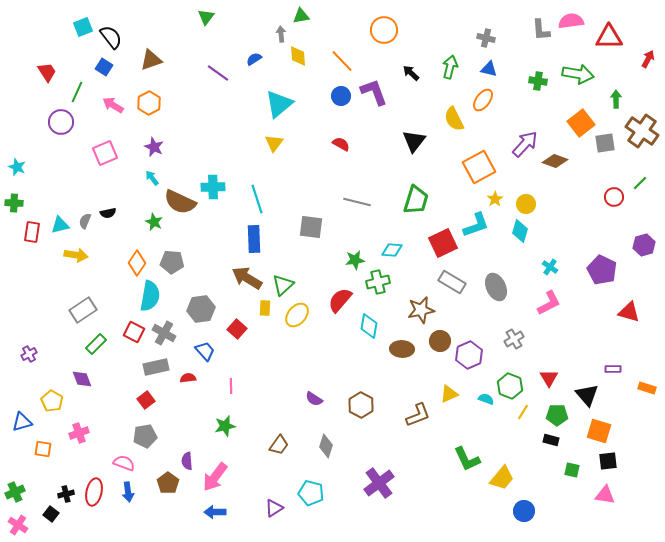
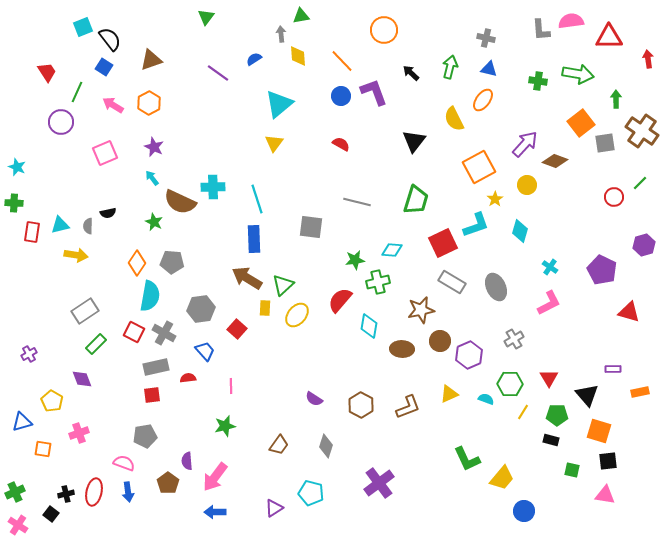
black semicircle at (111, 37): moved 1 px left, 2 px down
red arrow at (648, 59): rotated 36 degrees counterclockwise
yellow circle at (526, 204): moved 1 px right, 19 px up
gray semicircle at (85, 221): moved 3 px right, 5 px down; rotated 21 degrees counterclockwise
gray rectangle at (83, 310): moved 2 px right, 1 px down
green hexagon at (510, 386): moved 2 px up; rotated 20 degrees counterclockwise
orange rectangle at (647, 388): moved 7 px left, 4 px down; rotated 30 degrees counterclockwise
red square at (146, 400): moved 6 px right, 5 px up; rotated 30 degrees clockwise
brown L-shape at (418, 415): moved 10 px left, 8 px up
